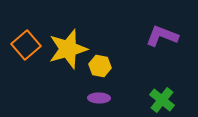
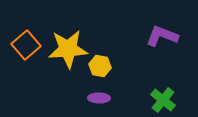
yellow star: rotated 12 degrees clockwise
green cross: moved 1 px right
